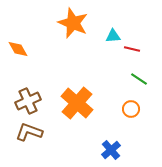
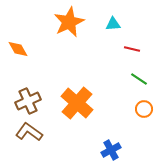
orange star: moved 4 px left, 1 px up; rotated 24 degrees clockwise
cyan triangle: moved 12 px up
orange circle: moved 13 px right
brown L-shape: rotated 16 degrees clockwise
blue cross: rotated 12 degrees clockwise
